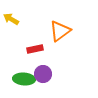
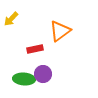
yellow arrow: rotated 77 degrees counterclockwise
